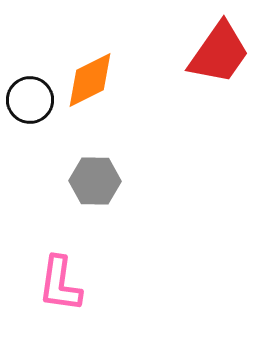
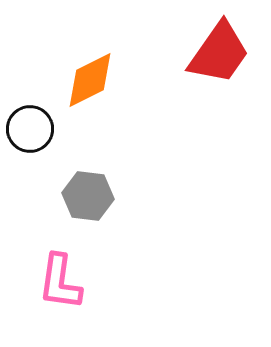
black circle: moved 29 px down
gray hexagon: moved 7 px left, 15 px down; rotated 6 degrees clockwise
pink L-shape: moved 2 px up
